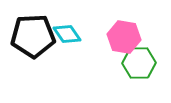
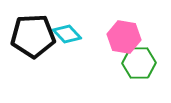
cyan diamond: rotated 8 degrees counterclockwise
